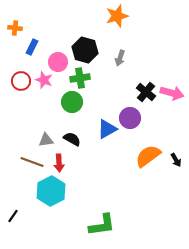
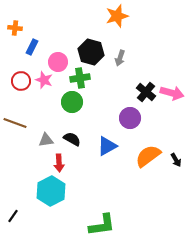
black hexagon: moved 6 px right, 2 px down
blue triangle: moved 17 px down
brown line: moved 17 px left, 39 px up
